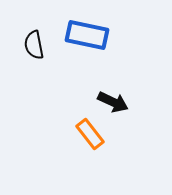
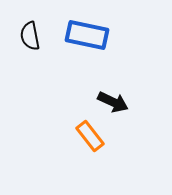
black semicircle: moved 4 px left, 9 px up
orange rectangle: moved 2 px down
